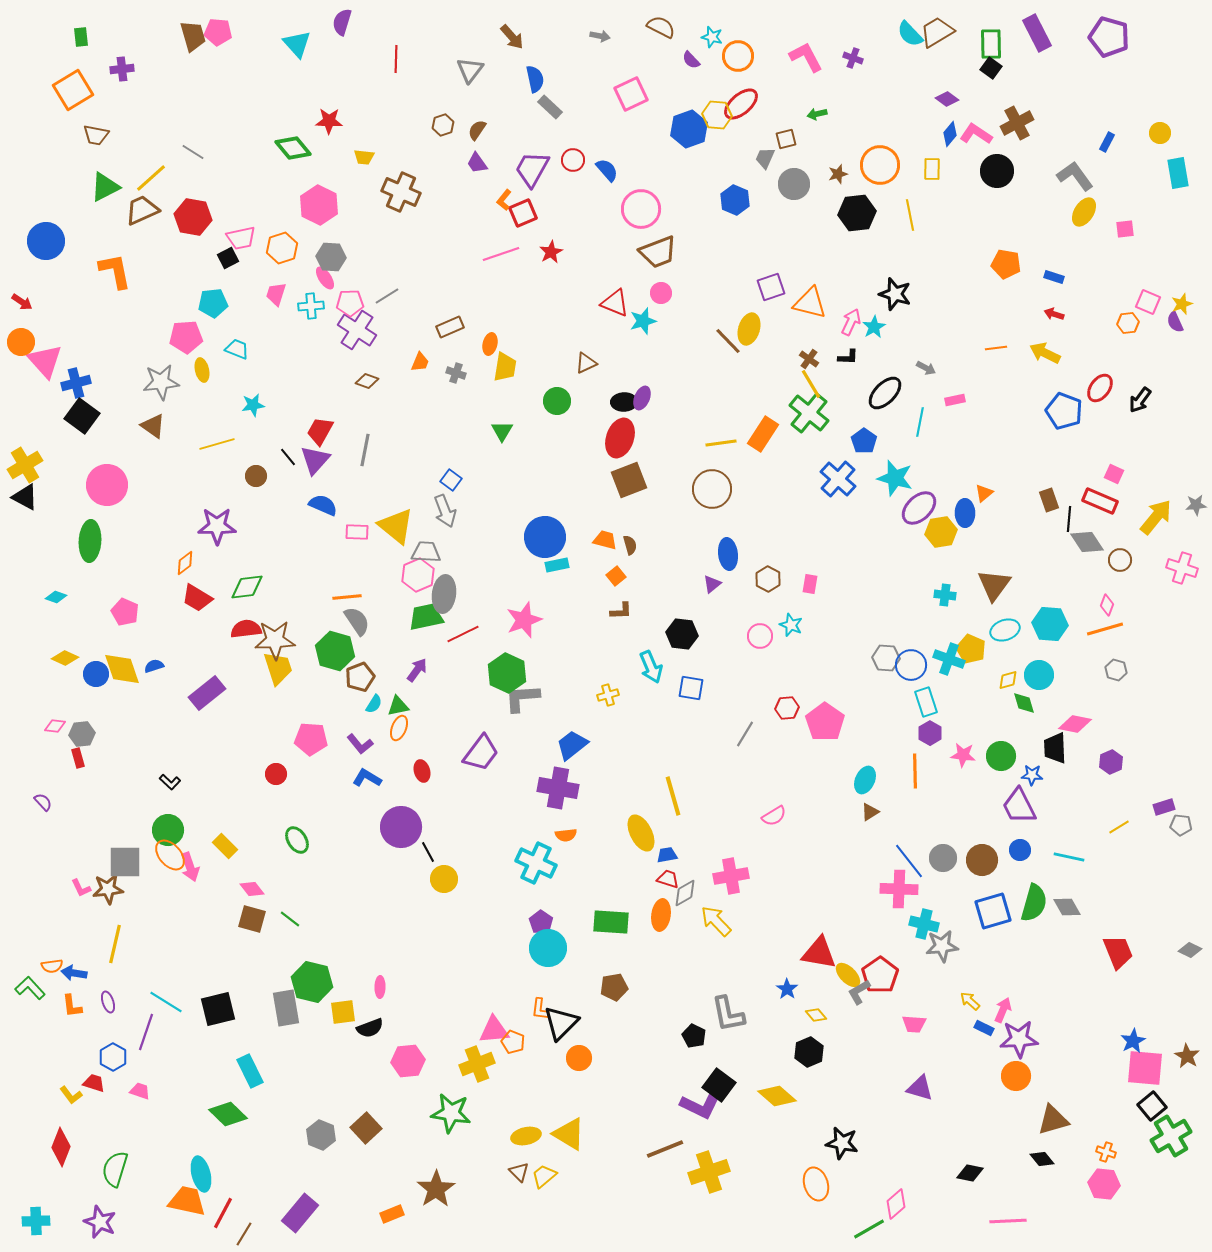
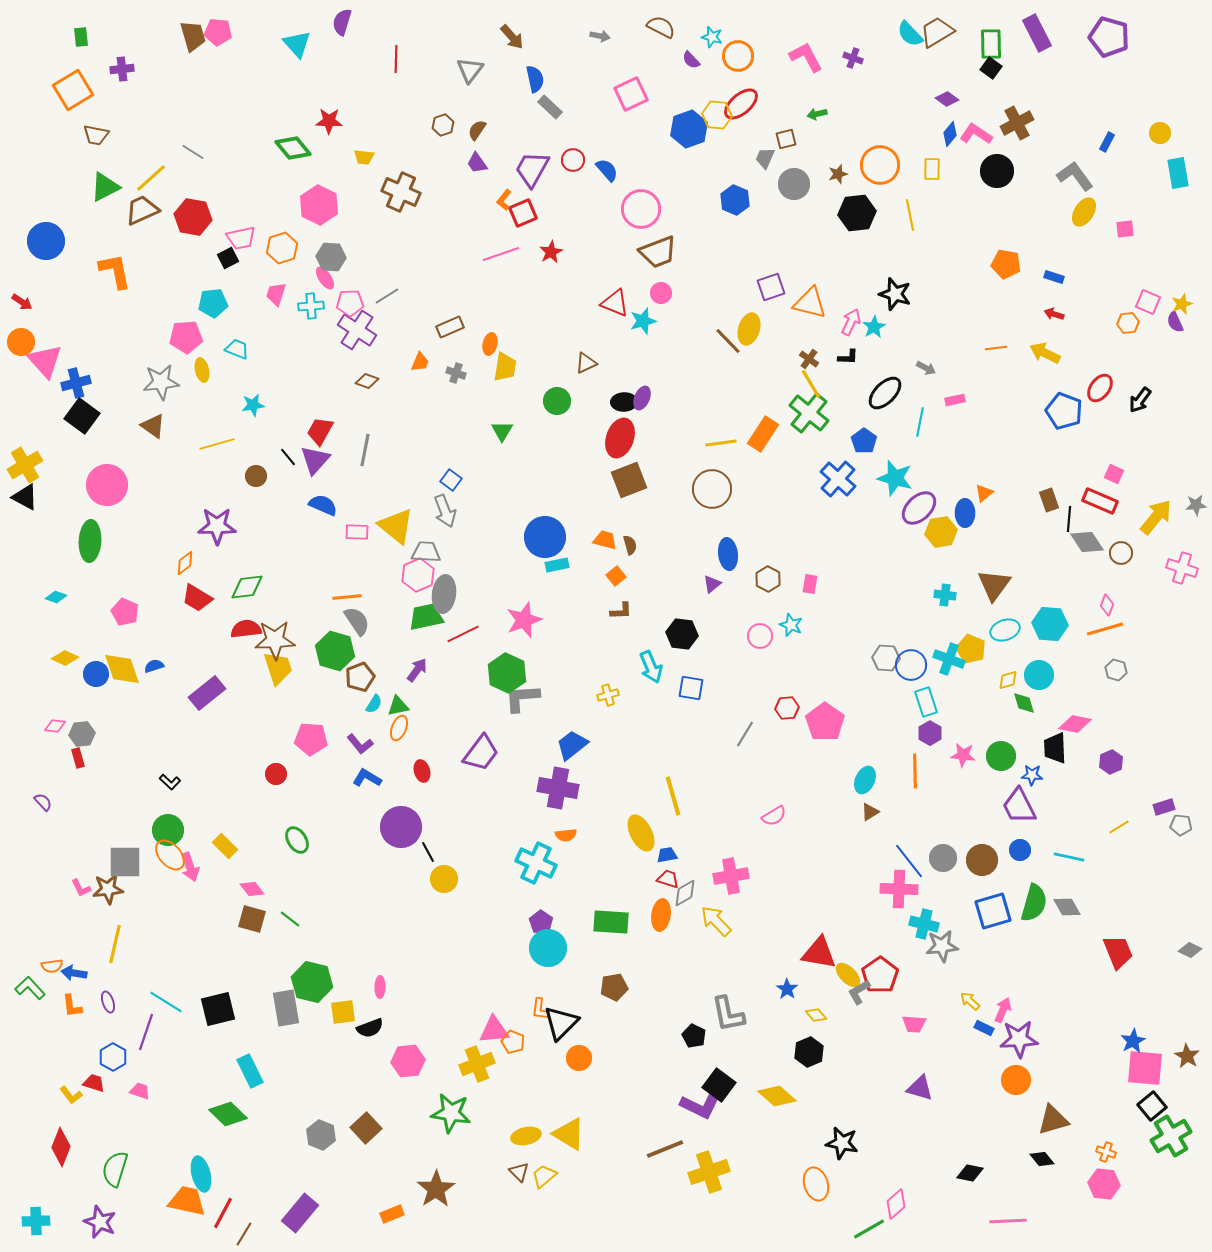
brown circle at (1120, 560): moved 1 px right, 7 px up
orange circle at (1016, 1076): moved 4 px down
